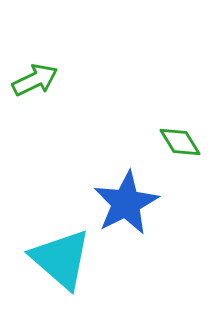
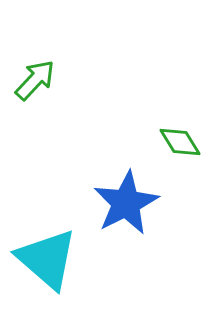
green arrow: rotated 21 degrees counterclockwise
cyan triangle: moved 14 px left
